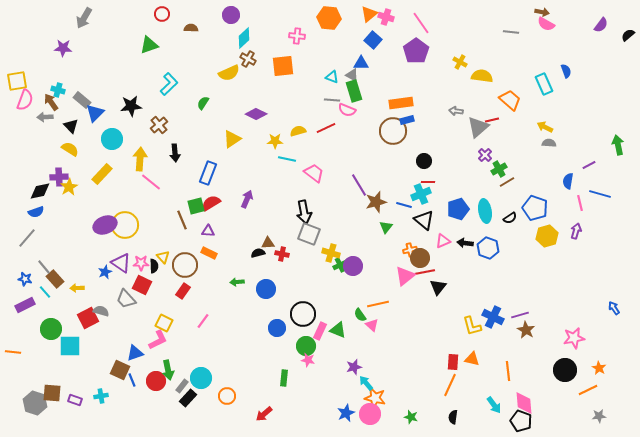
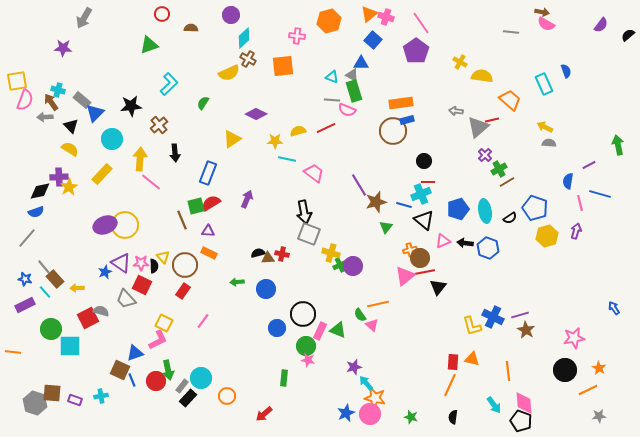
orange hexagon at (329, 18): moved 3 px down; rotated 20 degrees counterclockwise
brown triangle at (268, 243): moved 15 px down
